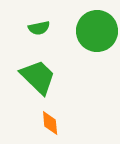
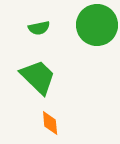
green circle: moved 6 px up
